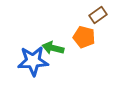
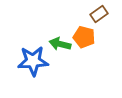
brown rectangle: moved 1 px right, 1 px up
green arrow: moved 7 px right, 4 px up
